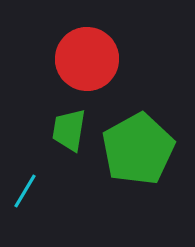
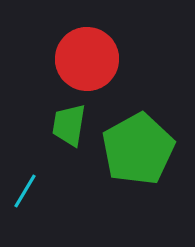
green trapezoid: moved 5 px up
